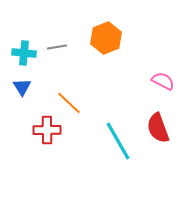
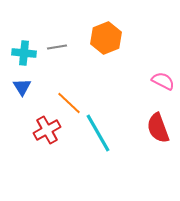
red cross: rotated 28 degrees counterclockwise
cyan line: moved 20 px left, 8 px up
